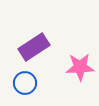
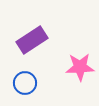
purple rectangle: moved 2 px left, 7 px up
